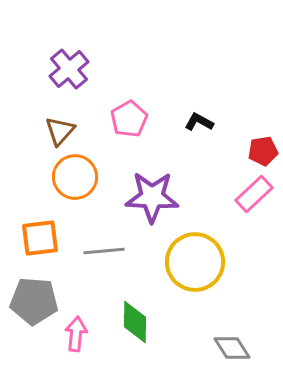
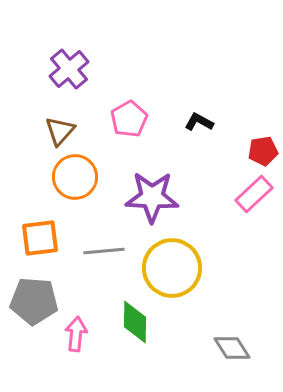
yellow circle: moved 23 px left, 6 px down
